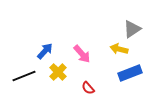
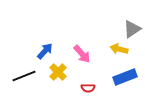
blue rectangle: moved 5 px left, 4 px down
red semicircle: rotated 48 degrees counterclockwise
